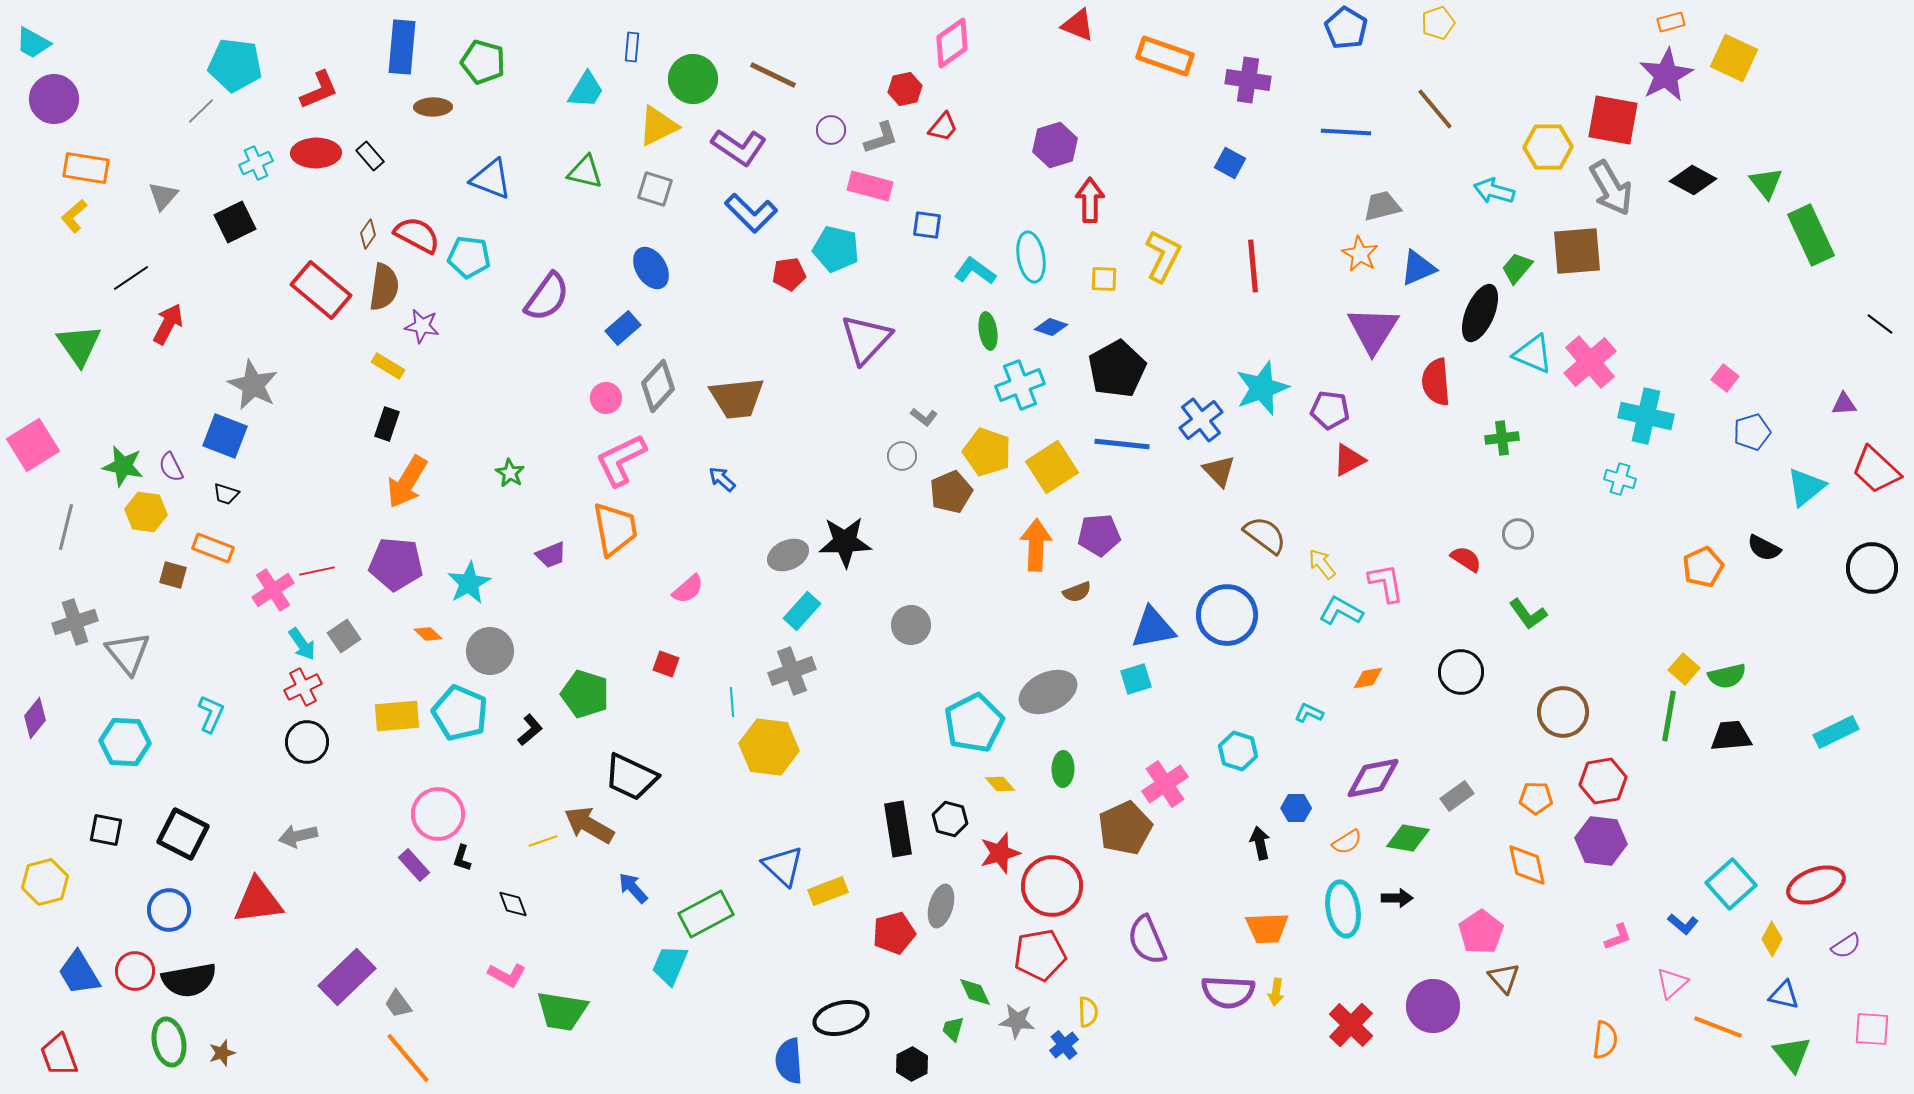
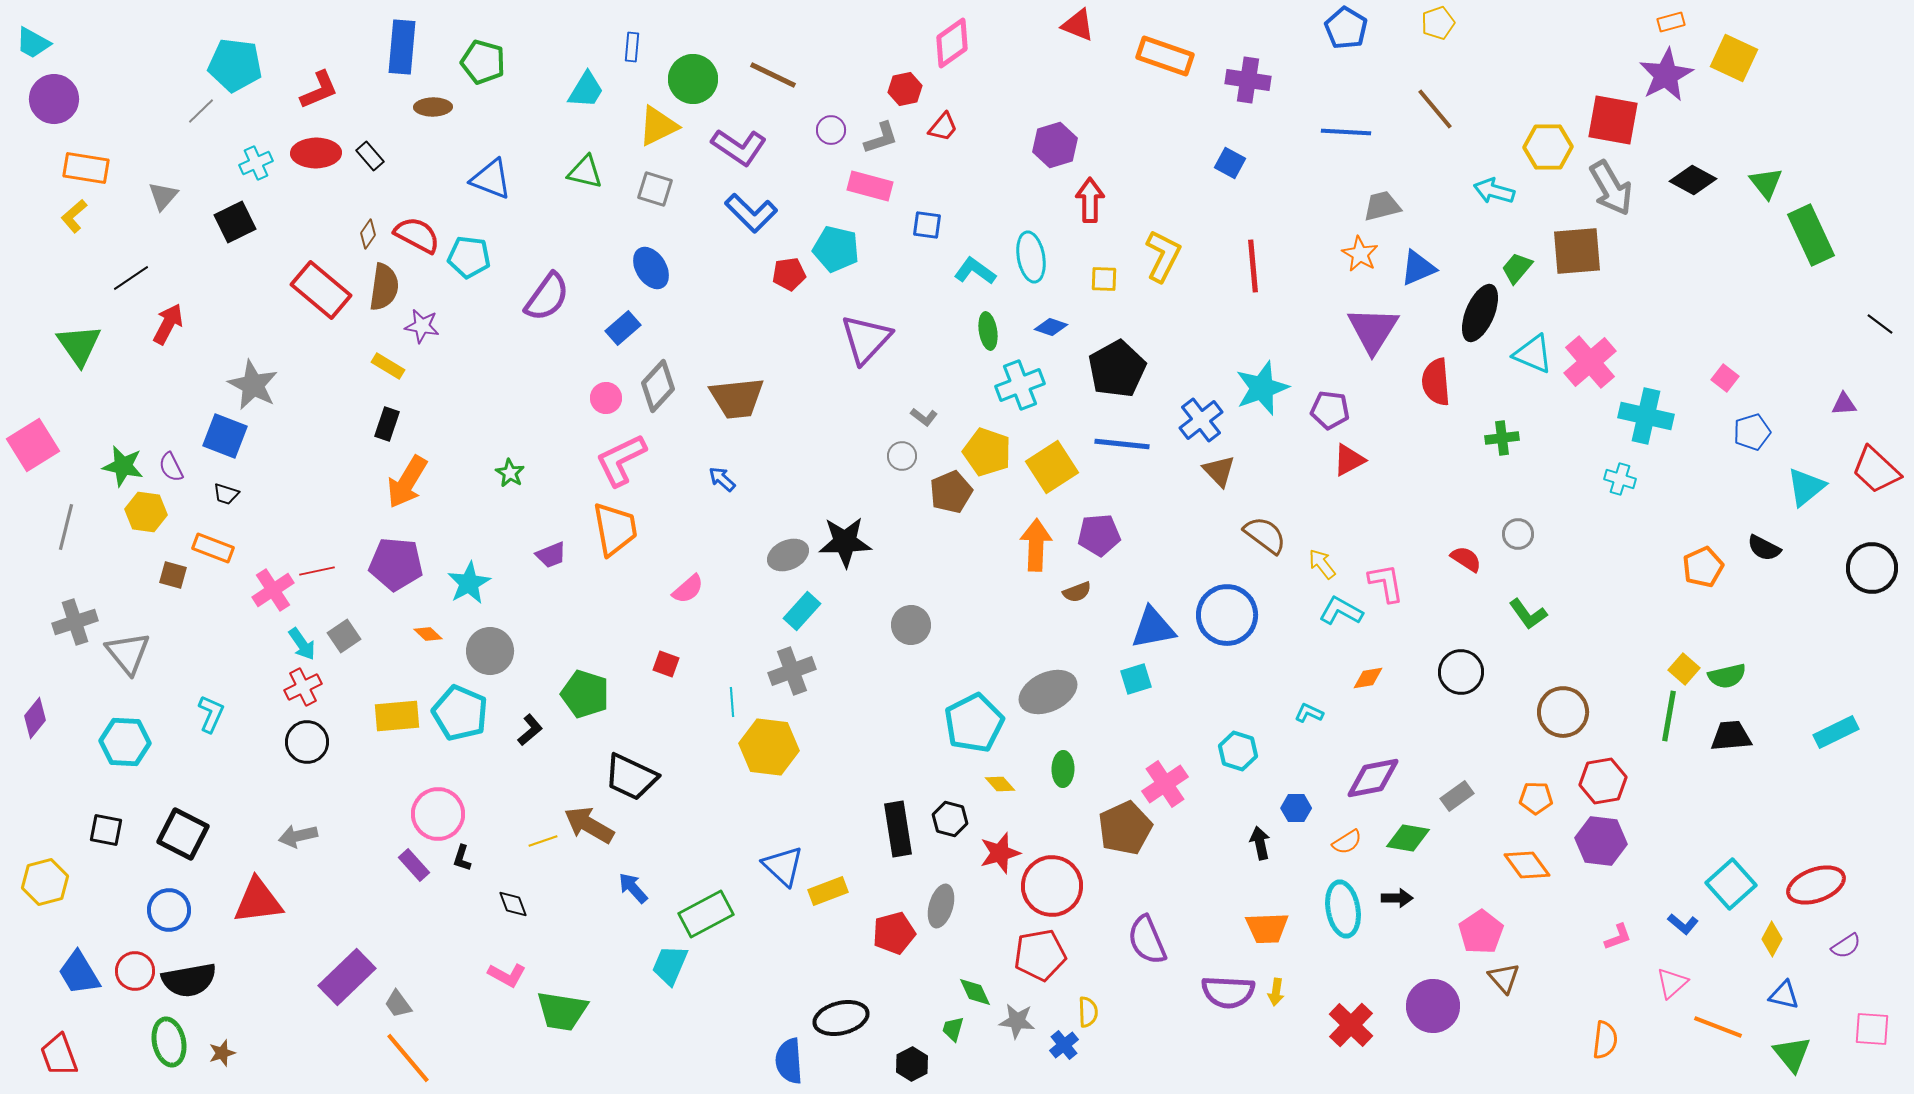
orange diamond at (1527, 865): rotated 24 degrees counterclockwise
